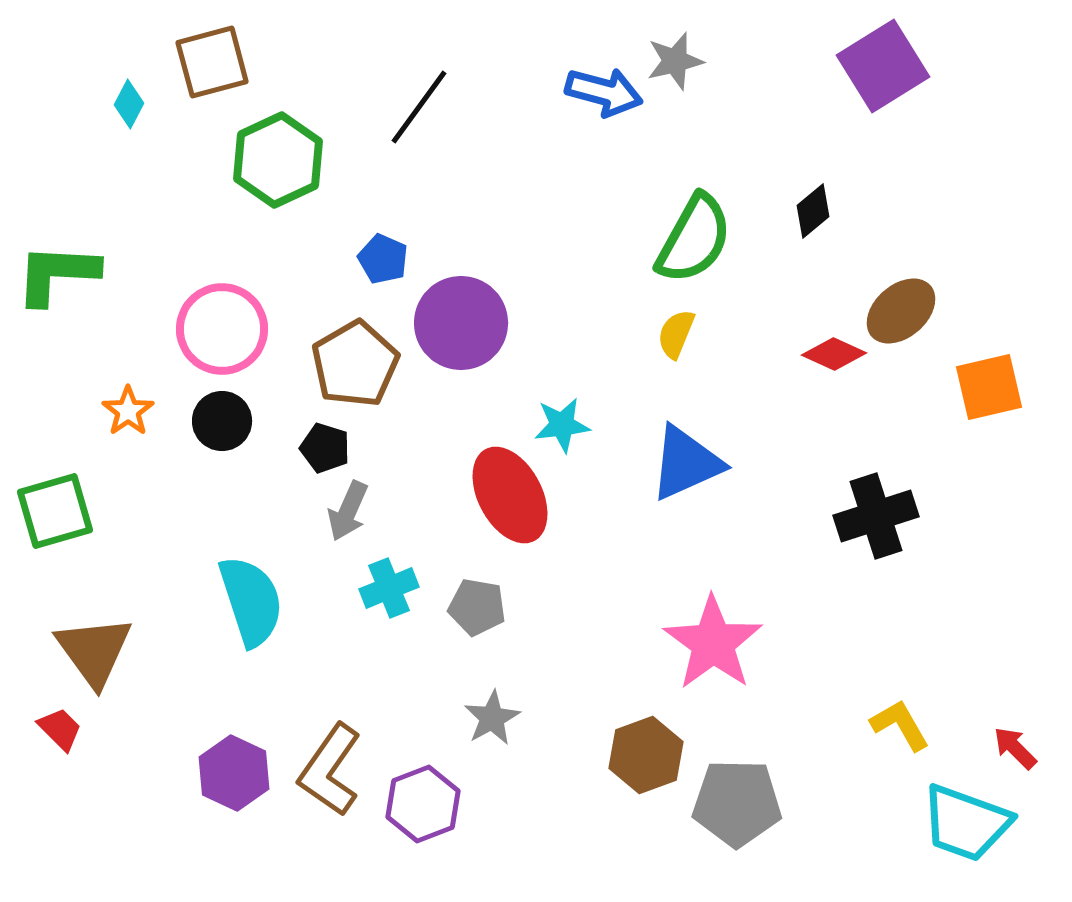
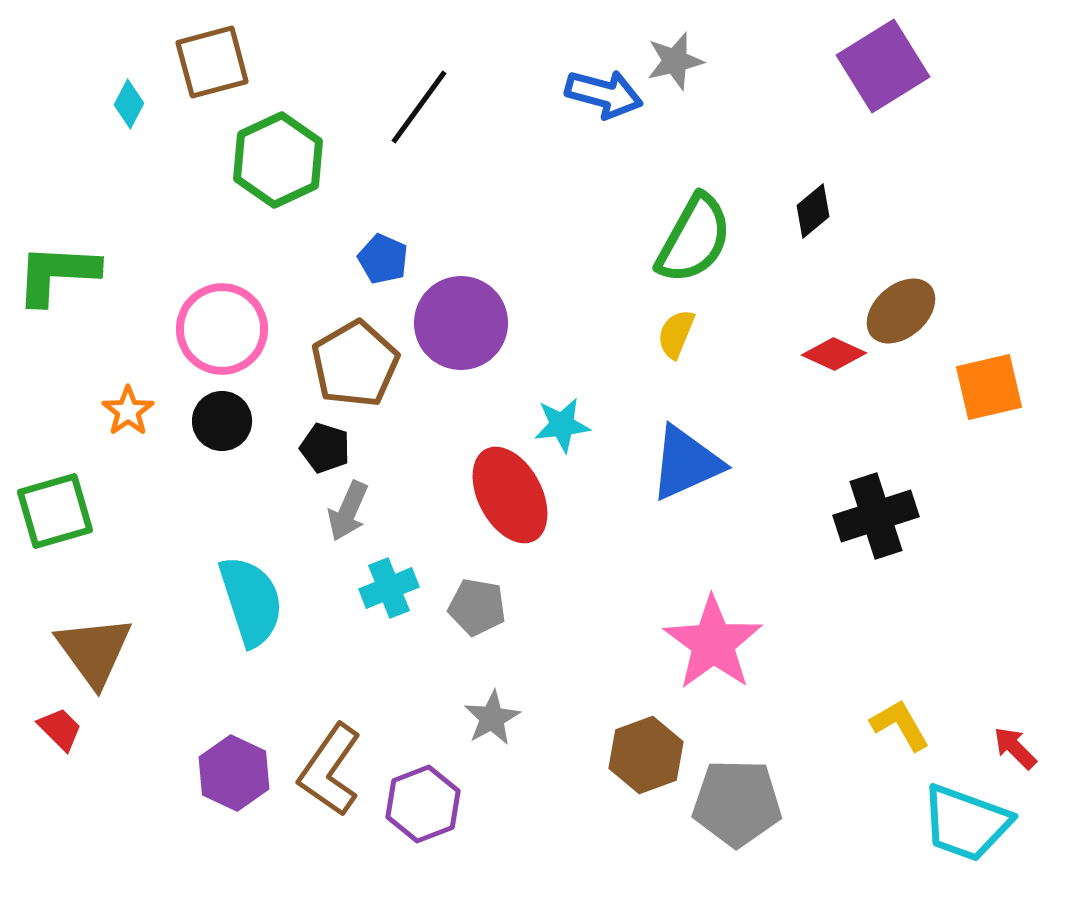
blue arrow at (604, 92): moved 2 px down
